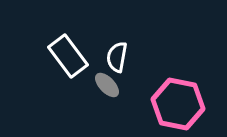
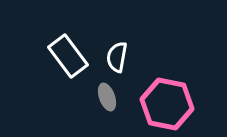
gray ellipse: moved 12 px down; rotated 24 degrees clockwise
pink hexagon: moved 11 px left
